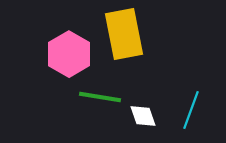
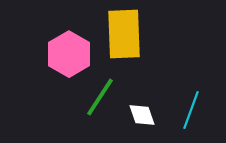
yellow rectangle: rotated 9 degrees clockwise
green line: rotated 66 degrees counterclockwise
white diamond: moved 1 px left, 1 px up
